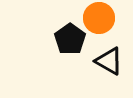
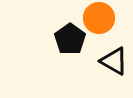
black triangle: moved 5 px right
